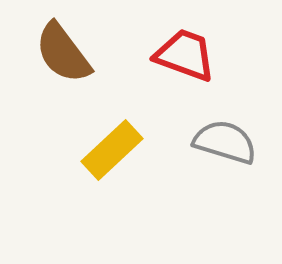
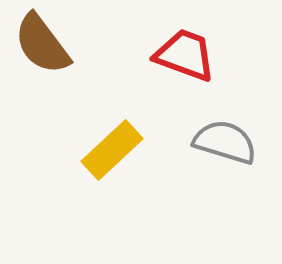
brown semicircle: moved 21 px left, 9 px up
